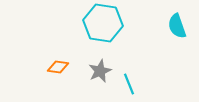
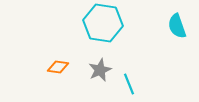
gray star: moved 1 px up
